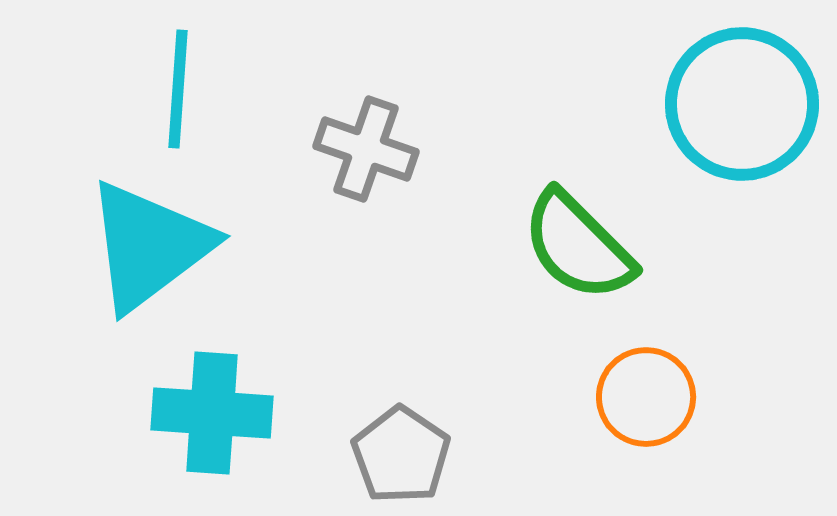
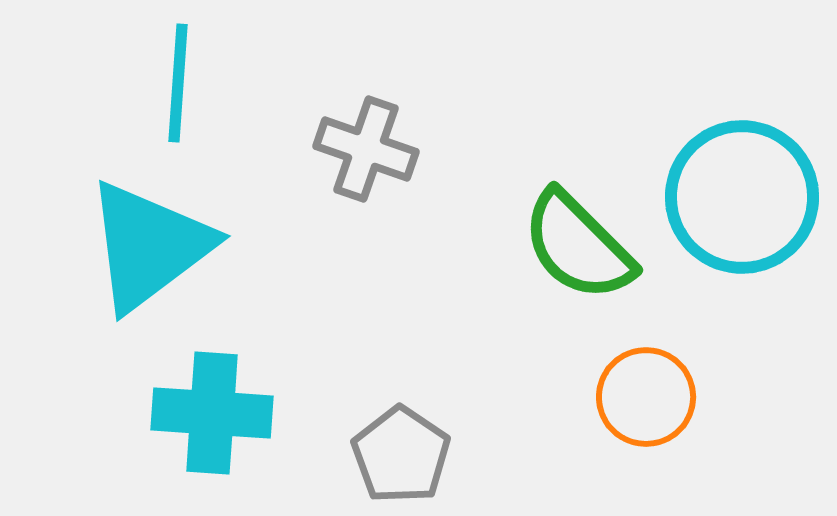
cyan line: moved 6 px up
cyan circle: moved 93 px down
